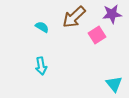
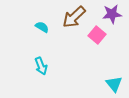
pink square: rotated 18 degrees counterclockwise
cyan arrow: rotated 12 degrees counterclockwise
